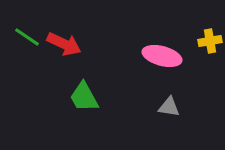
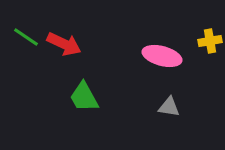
green line: moved 1 px left
